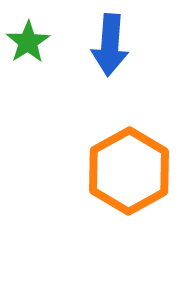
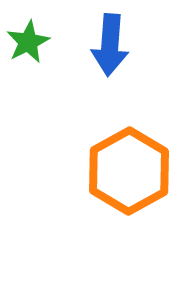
green star: rotated 6 degrees clockwise
